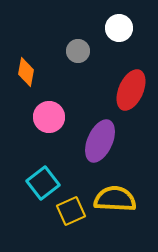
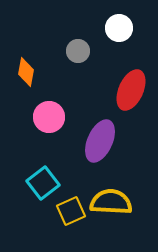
yellow semicircle: moved 4 px left, 3 px down
